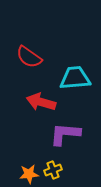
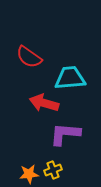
cyan trapezoid: moved 5 px left
red arrow: moved 3 px right, 1 px down
